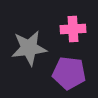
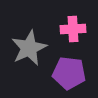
gray star: rotated 18 degrees counterclockwise
